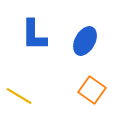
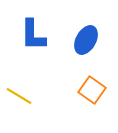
blue L-shape: moved 1 px left
blue ellipse: moved 1 px right, 1 px up
